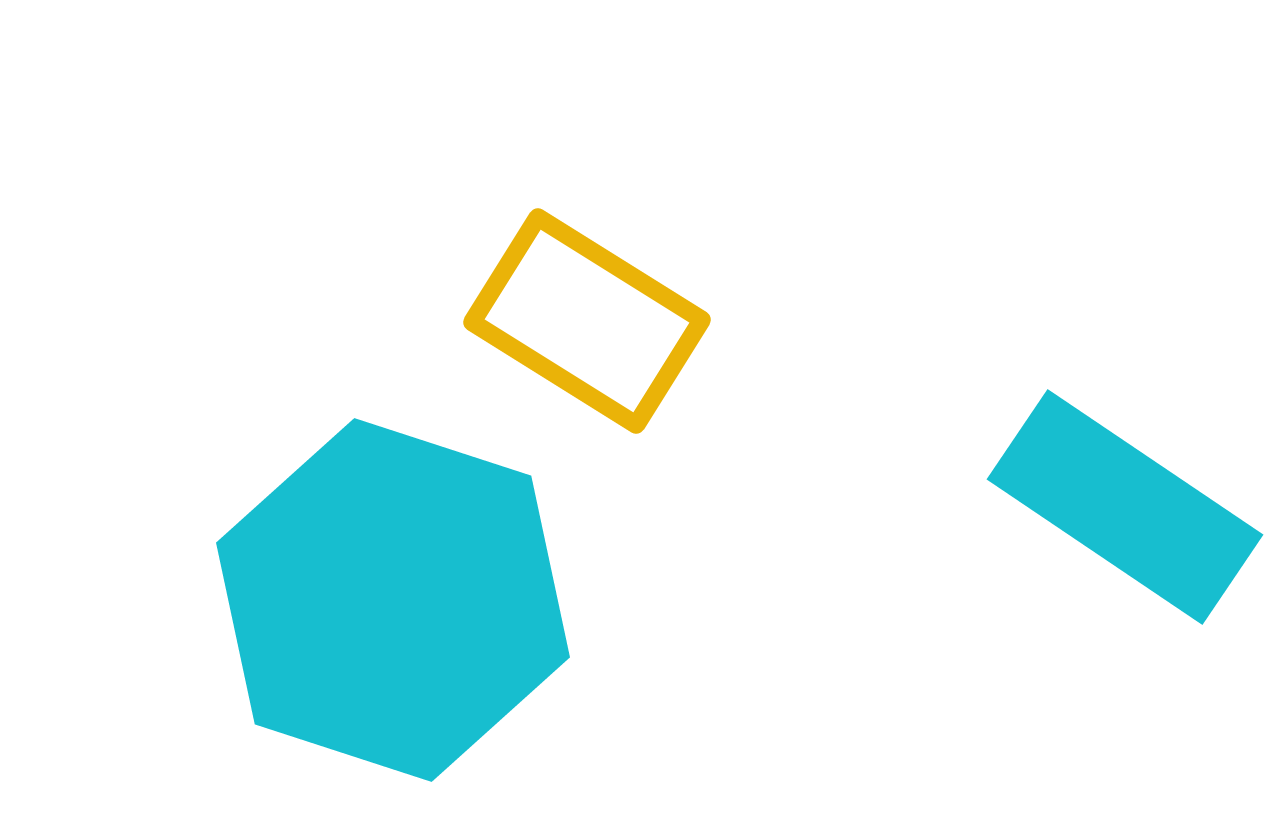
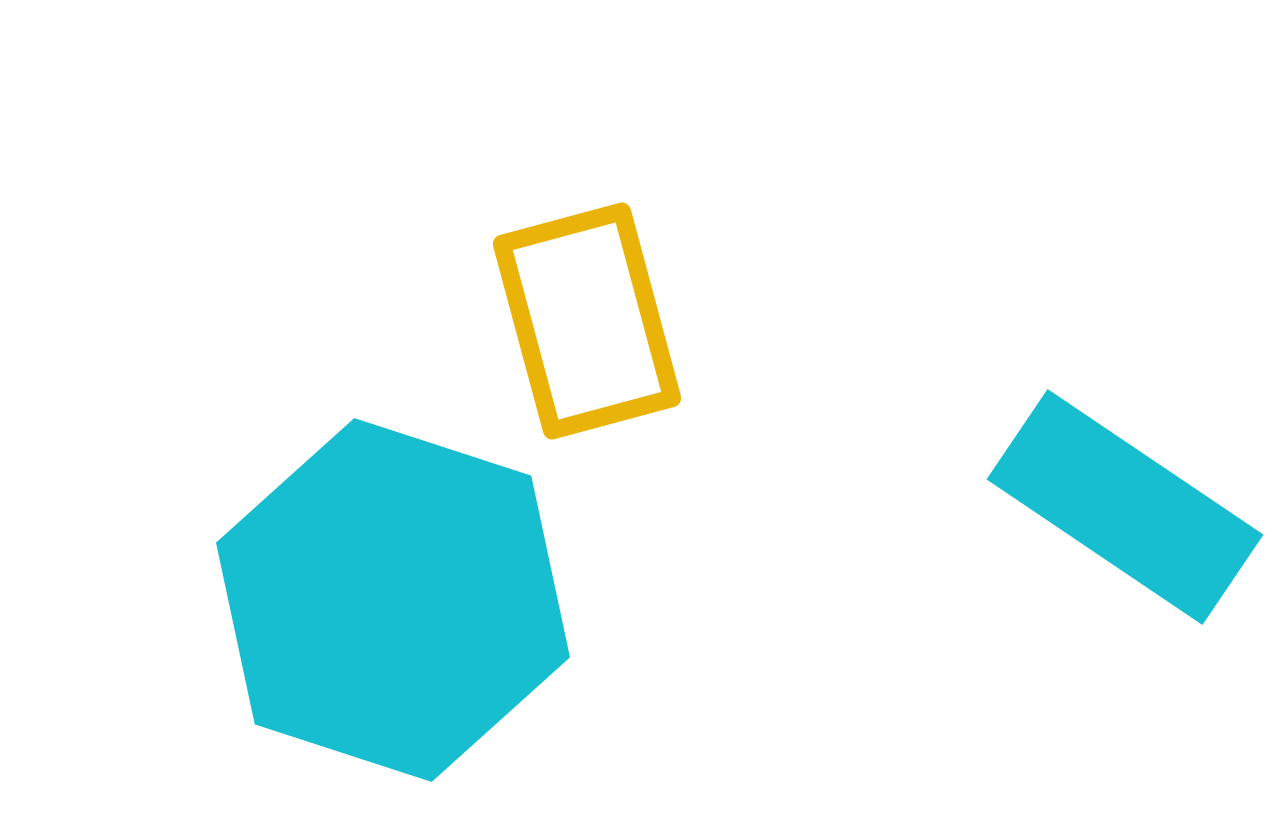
yellow rectangle: rotated 43 degrees clockwise
